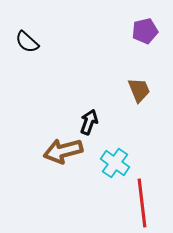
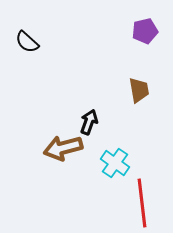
brown trapezoid: rotated 12 degrees clockwise
brown arrow: moved 3 px up
